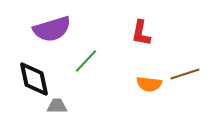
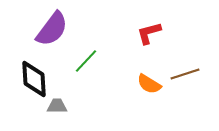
purple semicircle: rotated 36 degrees counterclockwise
red L-shape: moved 8 px right; rotated 64 degrees clockwise
black diamond: rotated 9 degrees clockwise
orange semicircle: rotated 25 degrees clockwise
